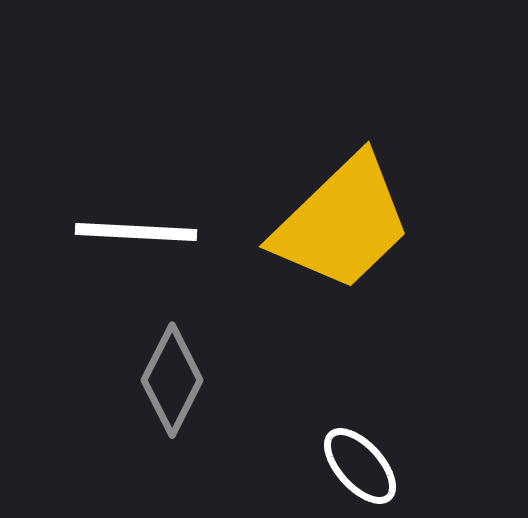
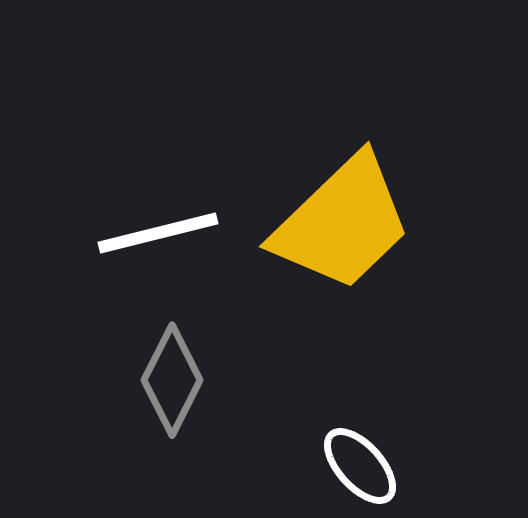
white line: moved 22 px right, 1 px down; rotated 17 degrees counterclockwise
